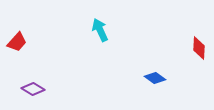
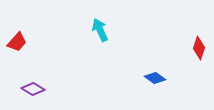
red diamond: rotated 15 degrees clockwise
